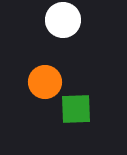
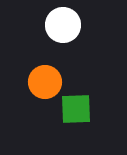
white circle: moved 5 px down
